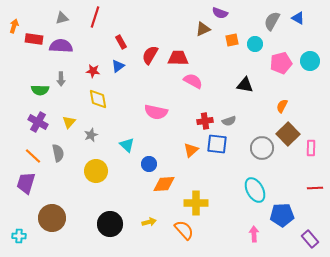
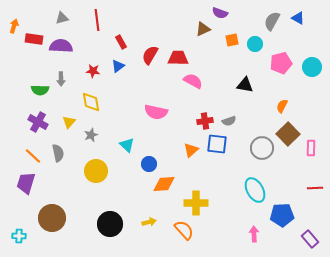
red line at (95, 17): moved 2 px right, 3 px down; rotated 25 degrees counterclockwise
cyan circle at (310, 61): moved 2 px right, 6 px down
yellow diamond at (98, 99): moved 7 px left, 3 px down
